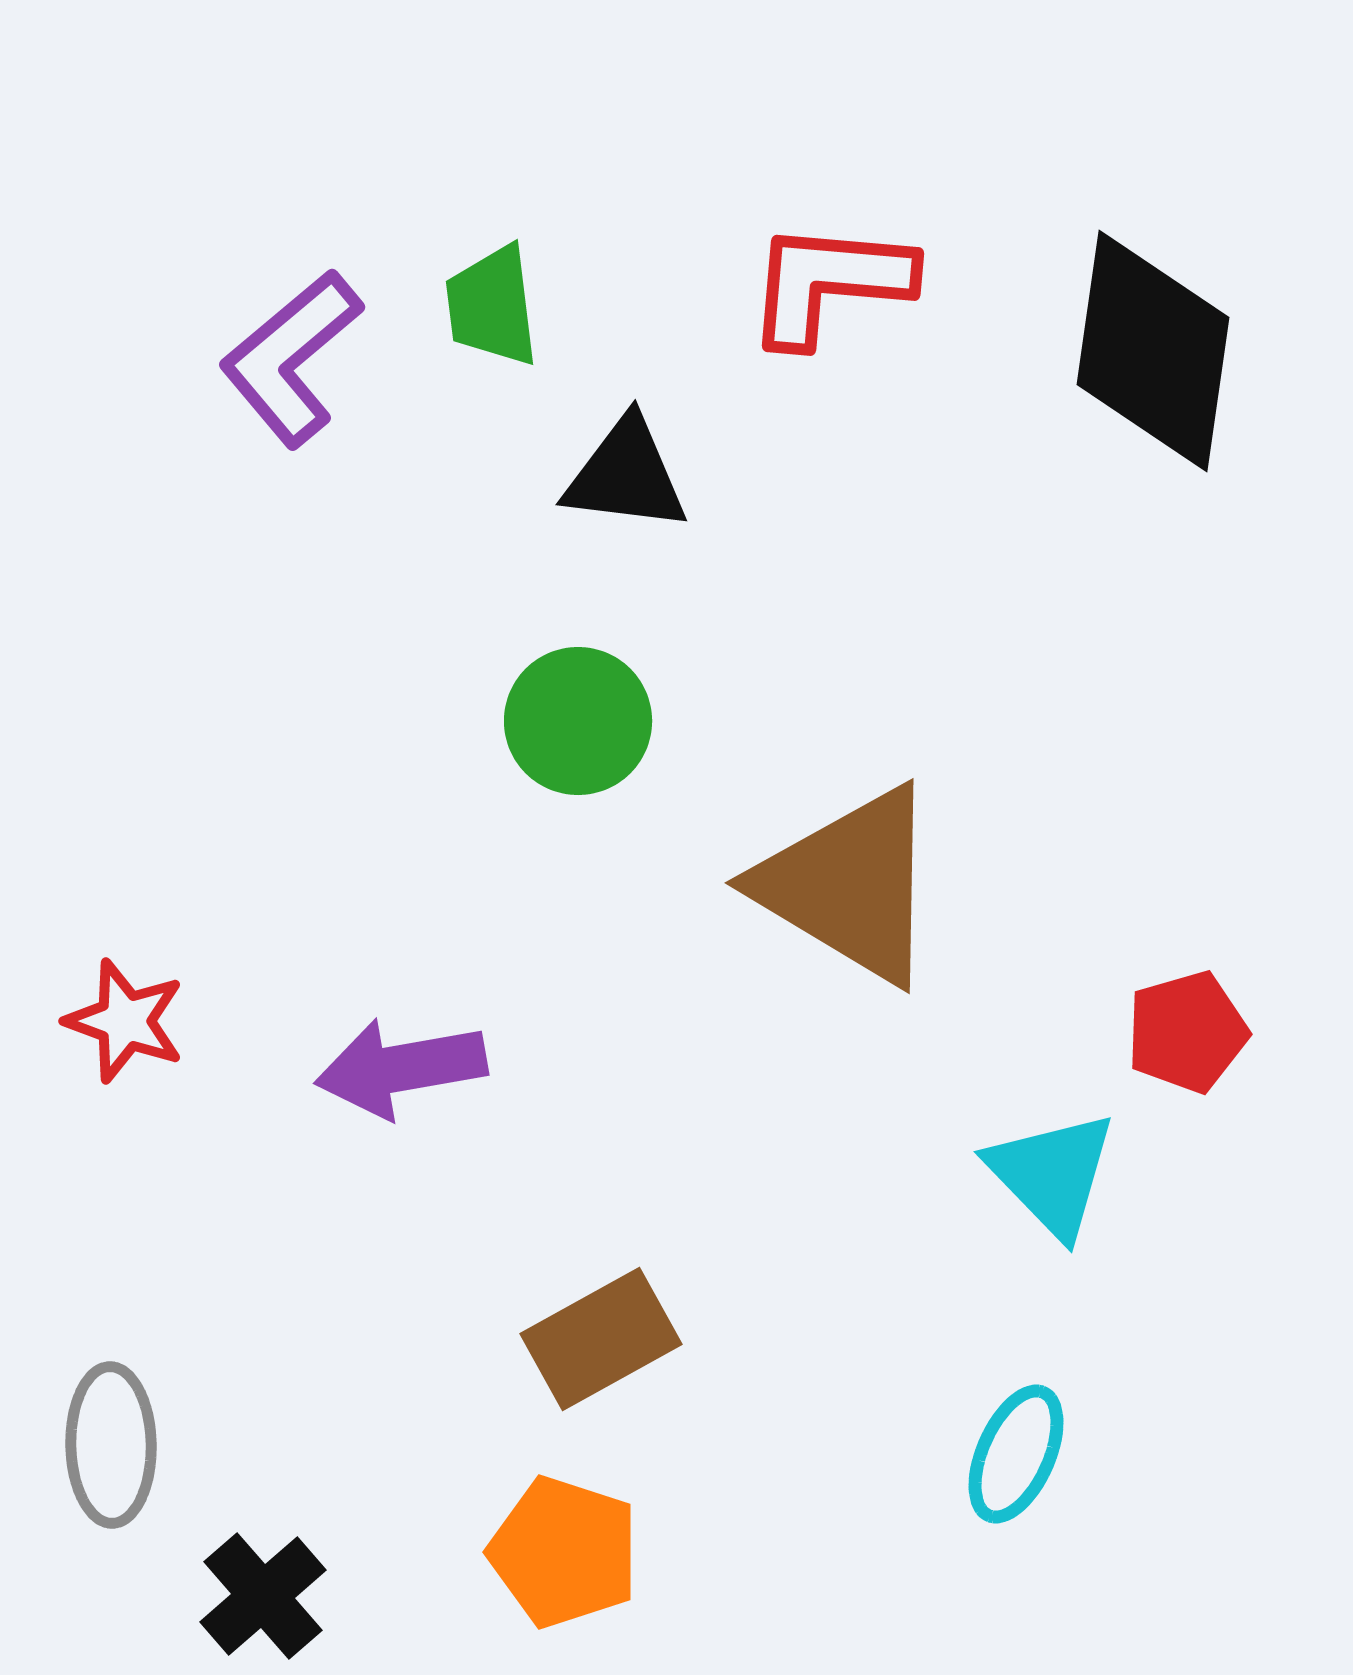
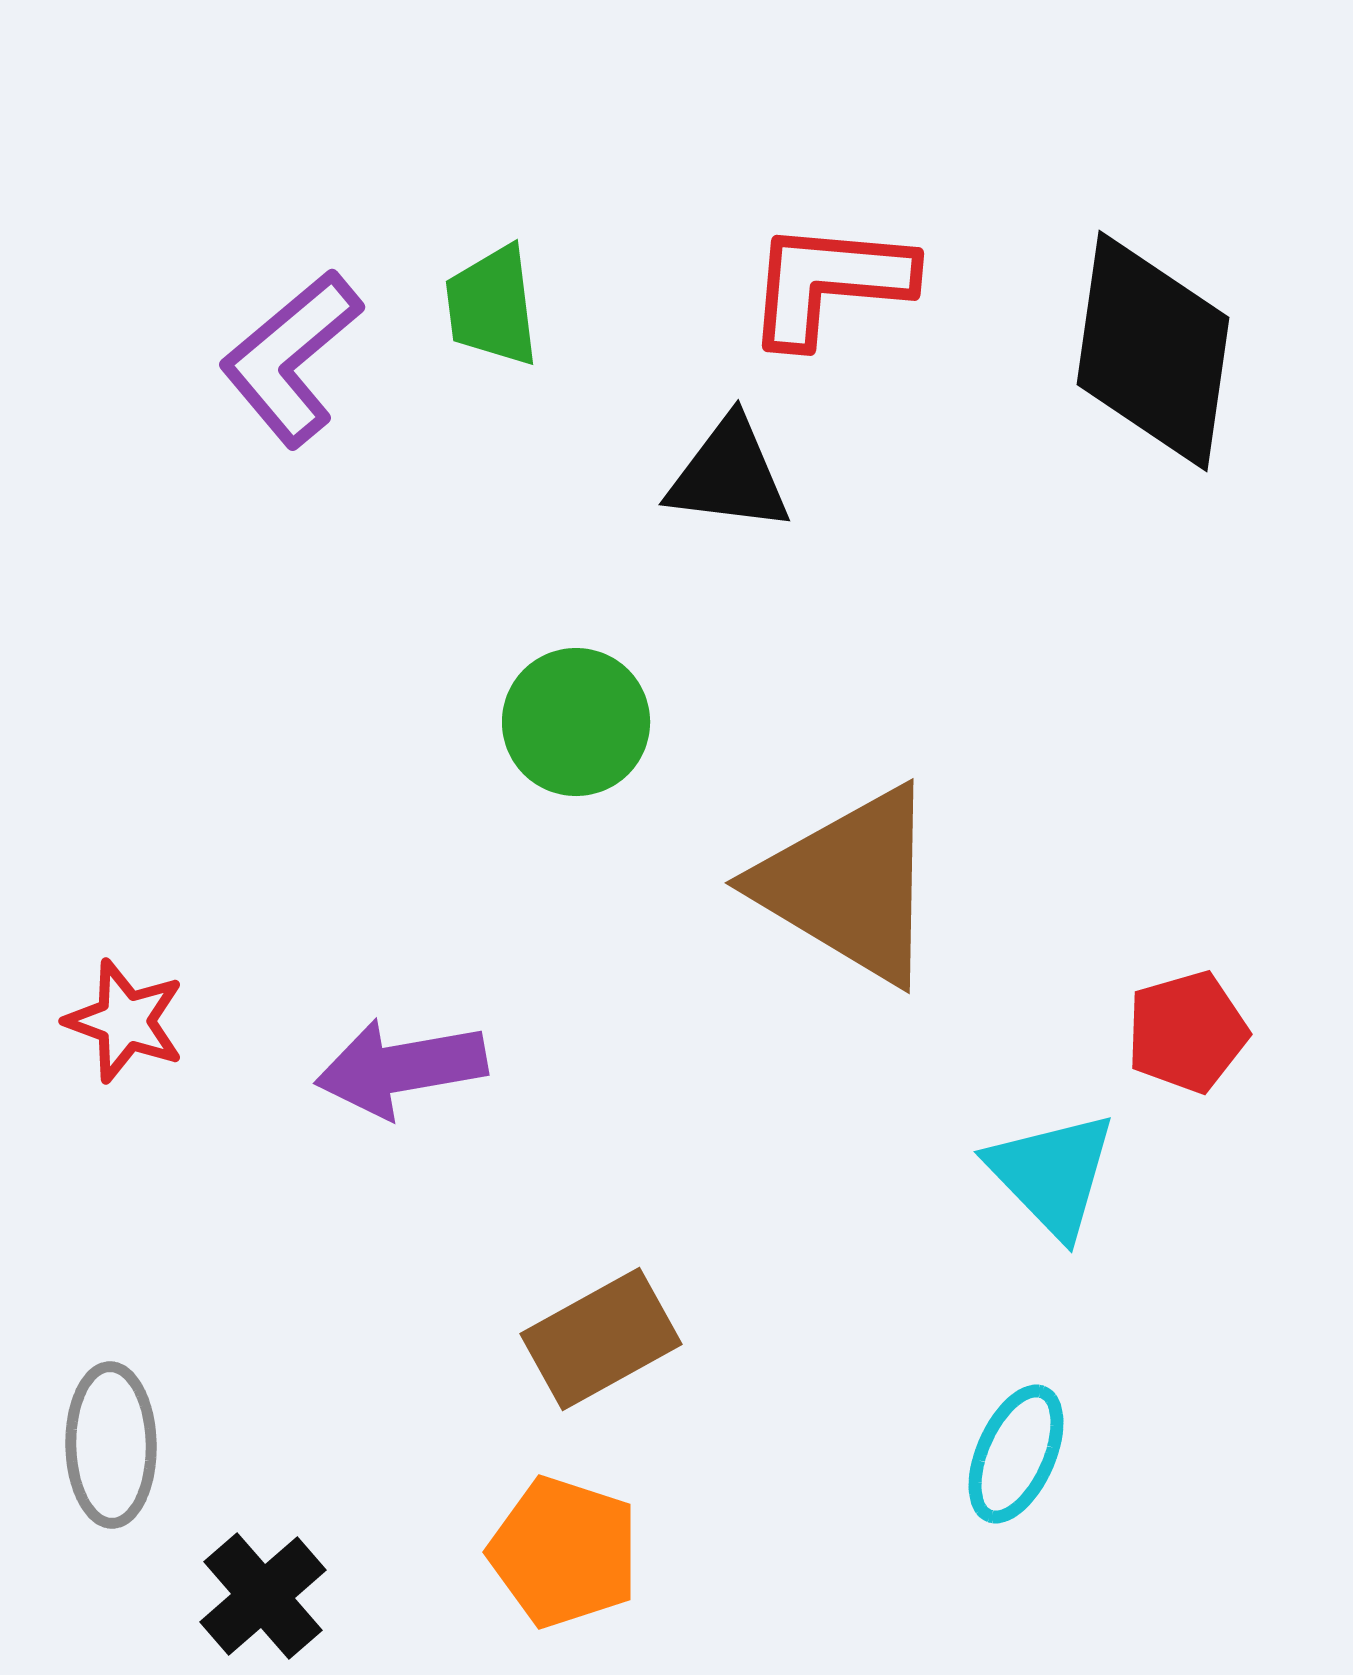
black triangle: moved 103 px right
green circle: moved 2 px left, 1 px down
